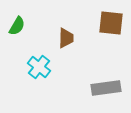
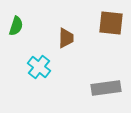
green semicircle: moved 1 px left; rotated 12 degrees counterclockwise
